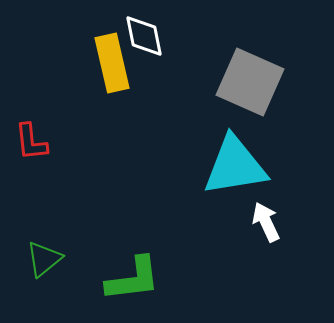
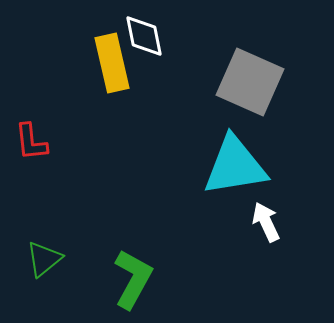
green L-shape: rotated 54 degrees counterclockwise
